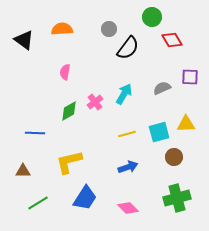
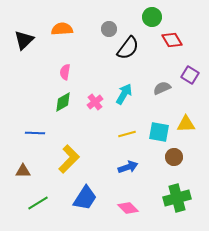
black triangle: rotated 40 degrees clockwise
purple square: moved 2 px up; rotated 30 degrees clockwise
green diamond: moved 6 px left, 9 px up
cyan square: rotated 25 degrees clockwise
yellow L-shape: moved 3 px up; rotated 148 degrees clockwise
